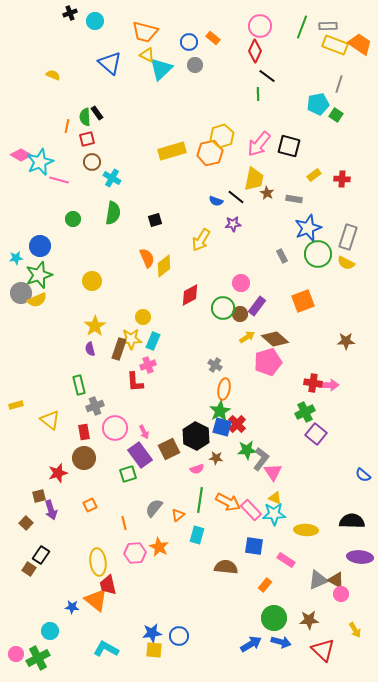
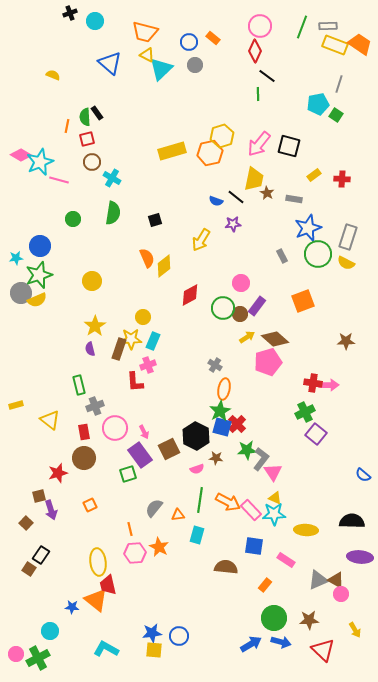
orange triangle at (178, 515): rotated 32 degrees clockwise
orange line at (124, 523): moved 6 px right, 6 px down
